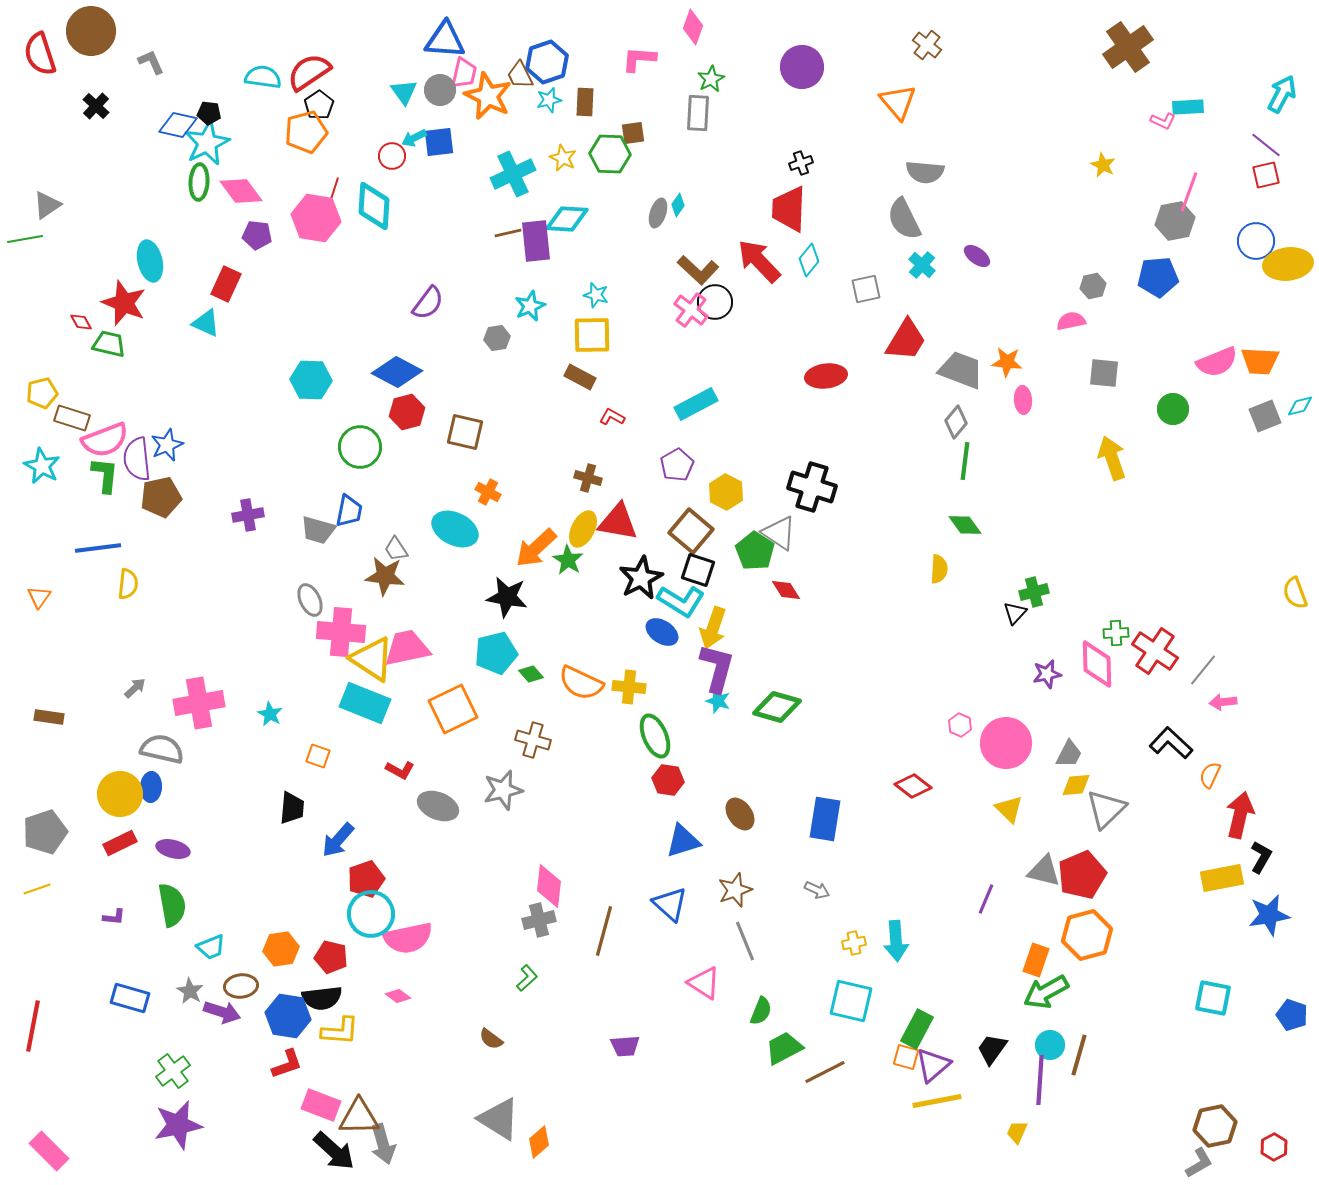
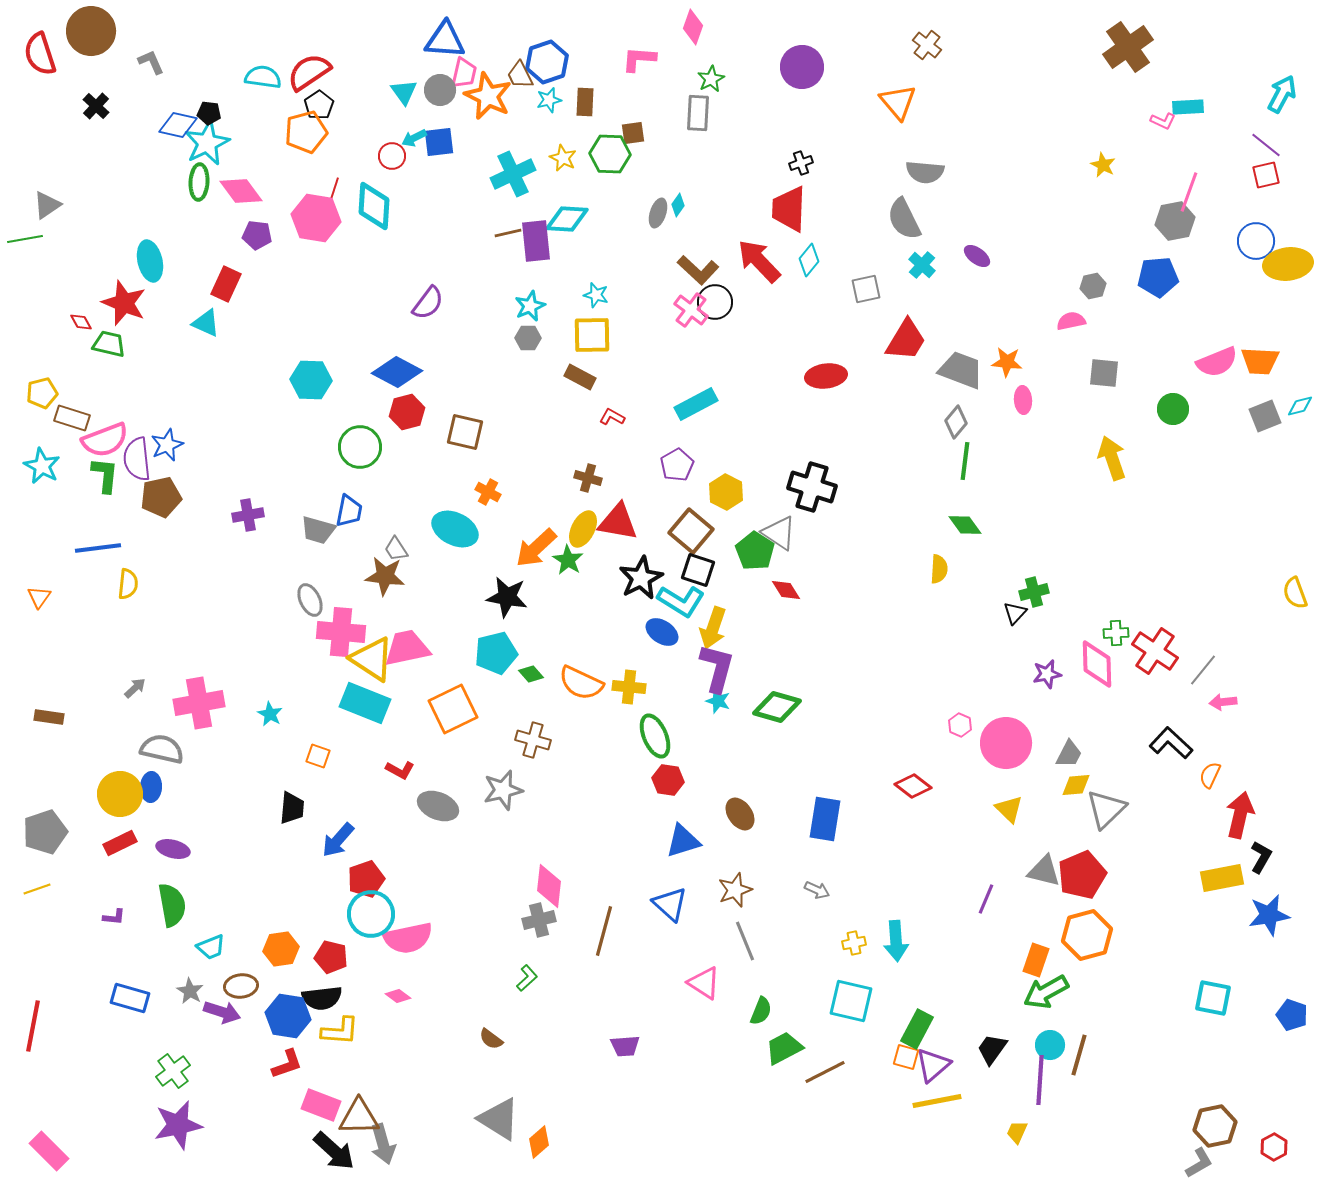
gray hexagon at (497, 338): moved 31 px right; rotated 10 degrees clockwise
